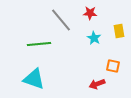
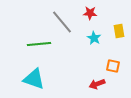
gray line: moved 1 px right, 2 px down
